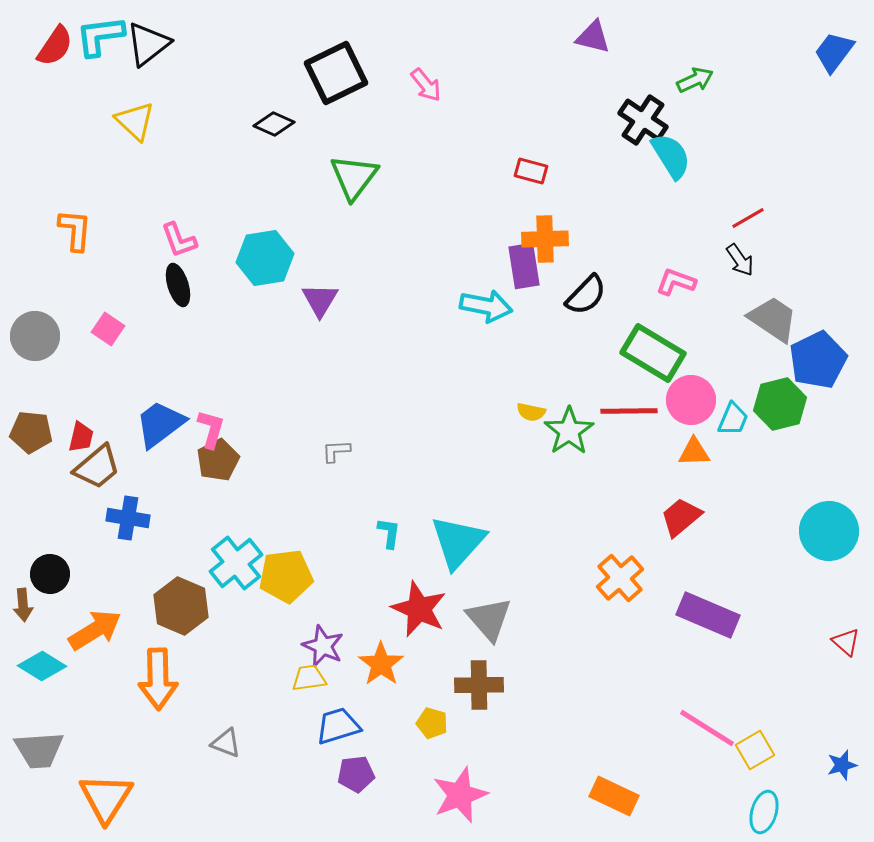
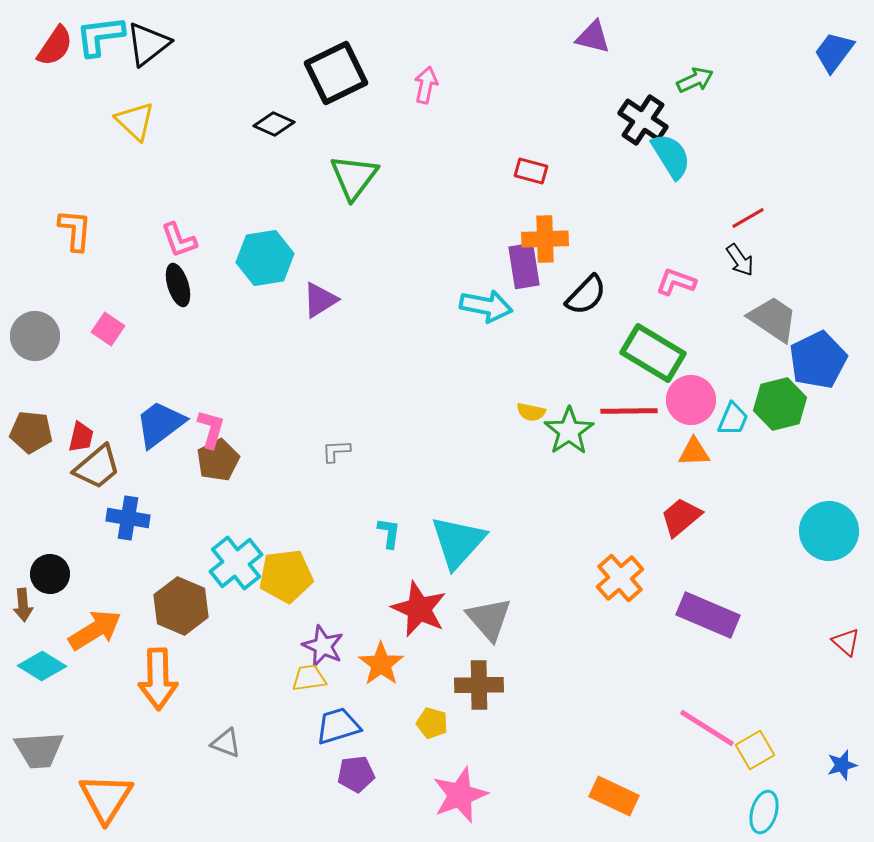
pink arrow at (426, 85): rotated 129 degrees counterclockwise
purple triangle at (320, 300): rotated 27 degrees clockwise
